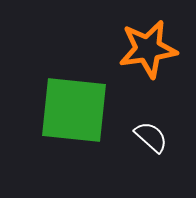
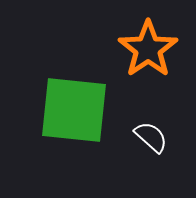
orange star: rotated 26 degrees counterclockwise
